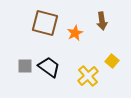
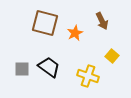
brown arrow: rotated 18 degrees counterclockwise
yellow square: moved 5 px up
gray square: moved 3 px left, 3 px down
yellow cross: rotated 30 degrees counterclockwise
